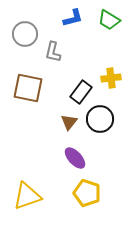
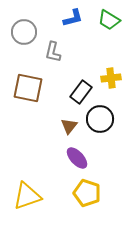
gray circle: moved 1 px left, 2 px up
brown triangle: moved 4 px down
purple ellipse: moved 2 px right
